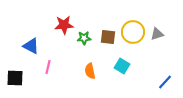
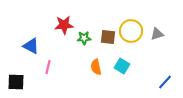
yellow circle: moved 2 px left, 1 px up
orange semicircle: moved 6 px right, 4 px up
black square: moved 1 px right, 4 px down
